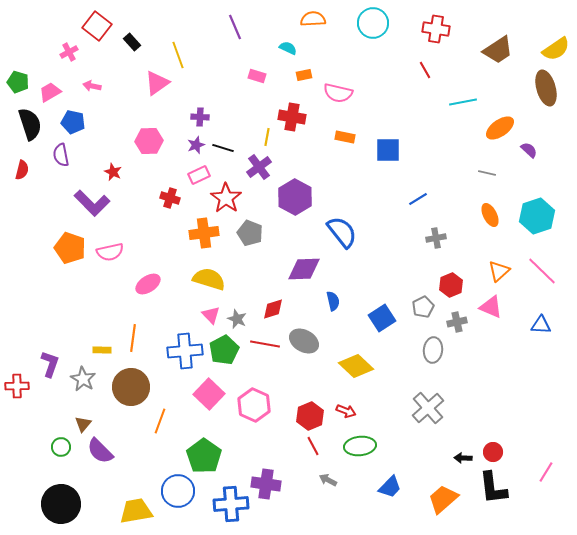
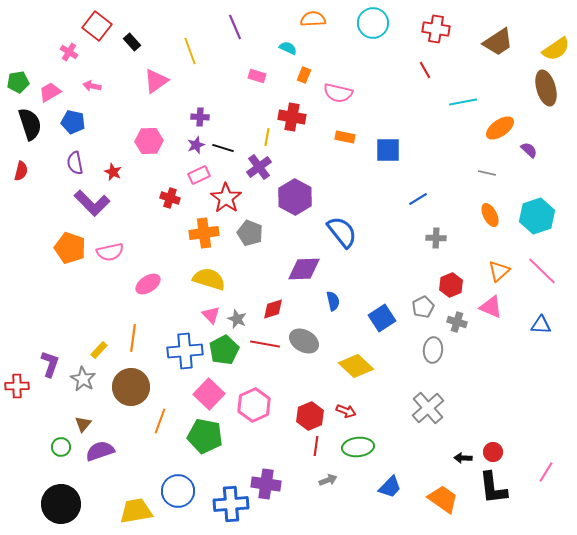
brown trapezoid at (498, 50): moved 8 px up
pink cross at (69, 52): rotated 30 degrees counterclockwise
yellow line at (178, 55): moved 12 px right, 4 px up
orange rectangle at (304, 75): rotated 56 degrees counterclockwise
green pentagon at (18, 82): rotated 25 degrees counterclockwise
pink triangle at (157, 83): moved 1 px left, 2 px up
purple semicircle at (61, 155): moved 14 px right, 8 px down
red semicircle at (22, 170): moved 1 px left, 1 px down
gray cross at (436, 238): rotated 12 degrees clockwise
gray cross at (457, 322): rotated 30 degrees clockwise
yellow rectangle at (102, 350): moved 3 px left; rotated 48 degrees counterclockwise
pink hexagon at (254, 405): rotated 12 degrees clockwise
red line at (313, 446): moved 3 px right; rotated 36 degrees clockwise
green ellipse at (360, 446): moved 2 px left, 1 px down
purple semicircle at (100, 451): rotated 116 degrees clockwise
green pentagon at (204, 456): moved 1 px right, 20 px up; rotated 24 degrees counterclockwise
gray arrow at (328, 480): rotated 132 degrees clockwise
orange trapezoid at (443, 499): rotated 76 degrees clockwise
